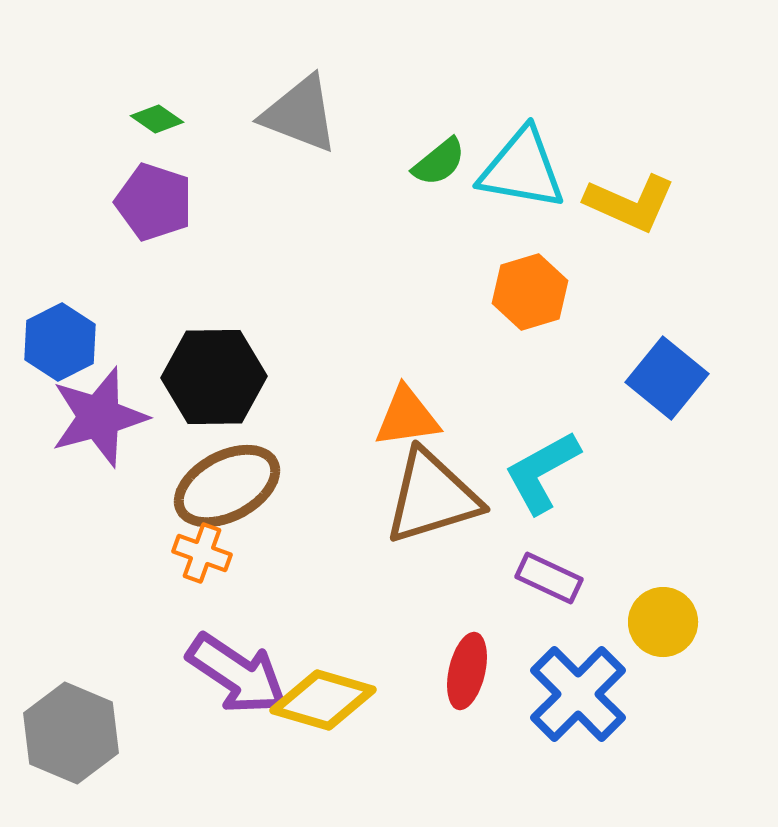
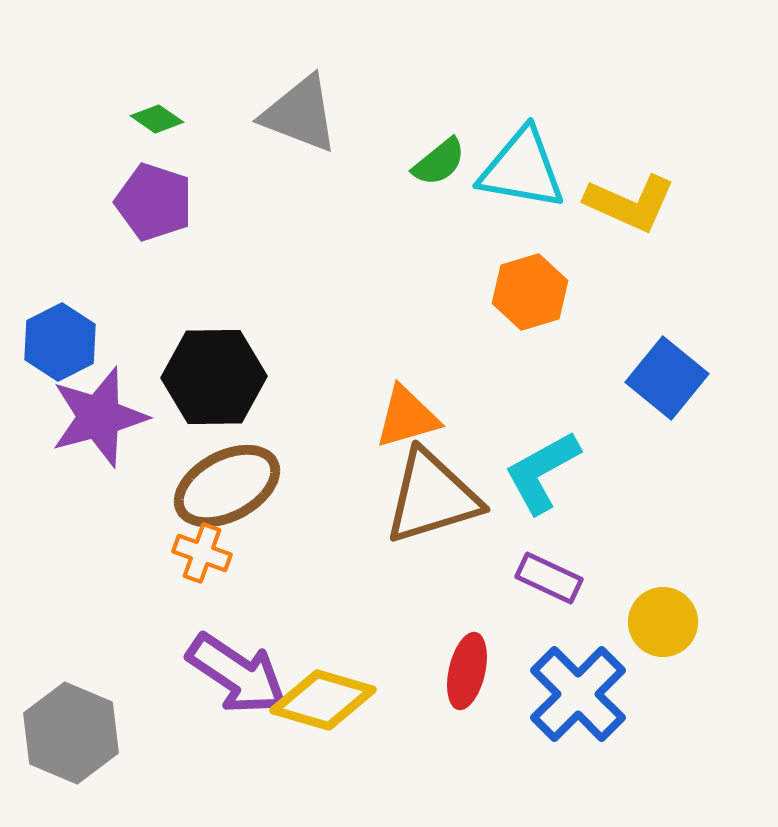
orange triangle: rotated 8 degrees counterclockwise
